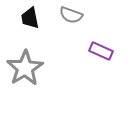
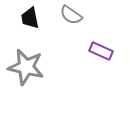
gray semicircle: rotated 15 degrees clockwise
gray star: moved 1 px right, 1 px up; rotated 27 degrees counterclockwise
